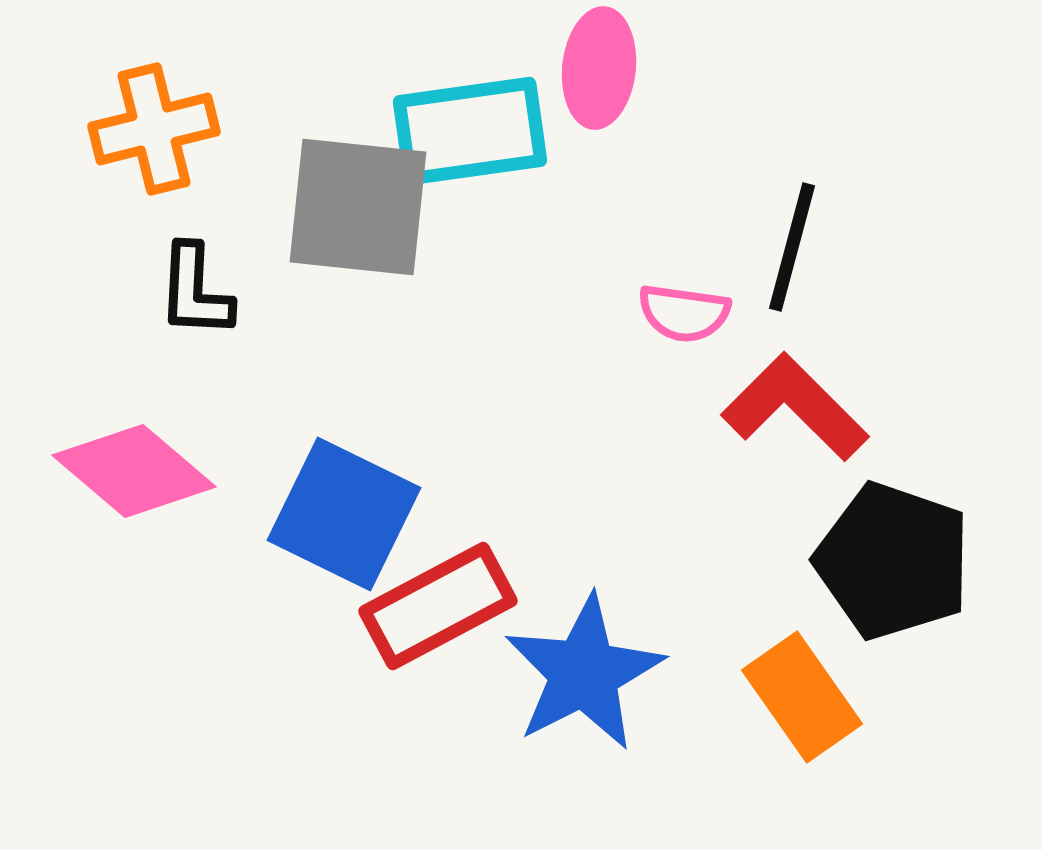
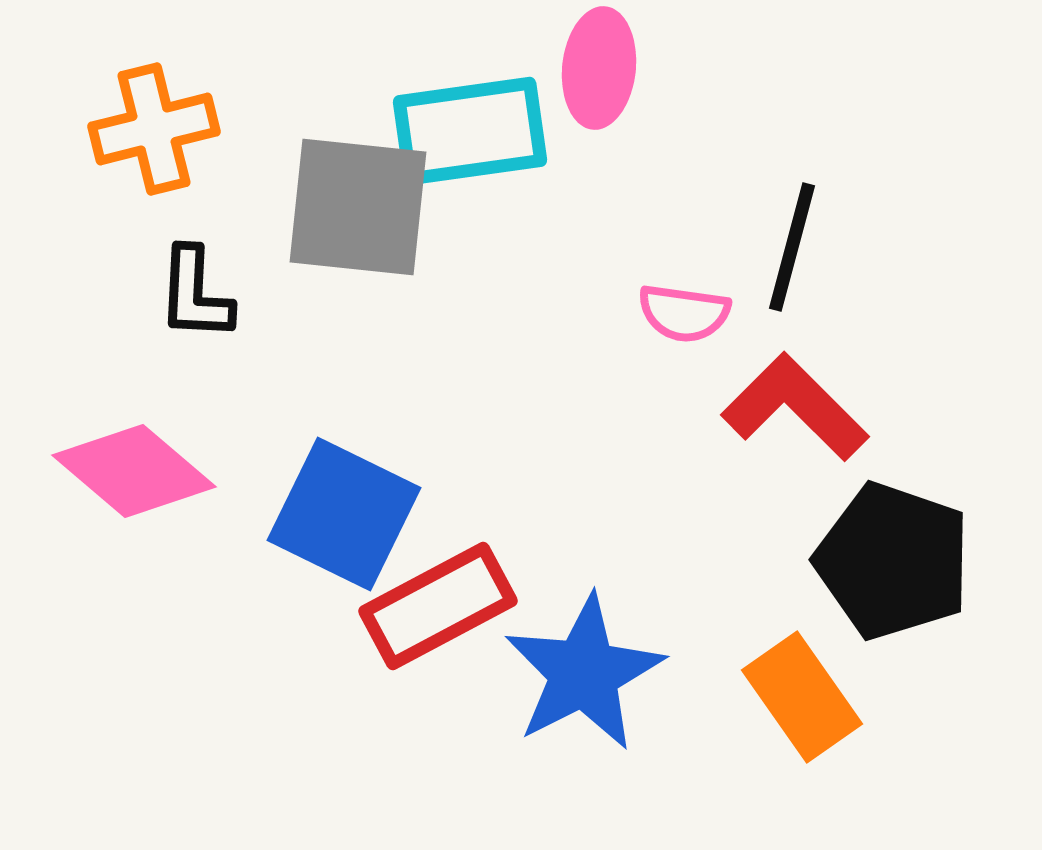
black L-shape: moved 3 px down
